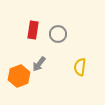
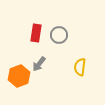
red rectangle: moved 3 px right, 3 px down
gray circle: moved 1 px right, 1 px down
